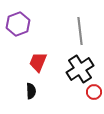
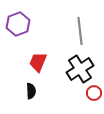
red circle: moved 1 px down
